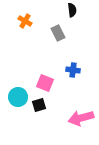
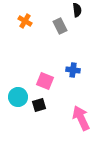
black semicircle: moved 5 px right
gray rectangle: moved 2 px right, 7 px up
pink square: moved 2 px up
pink arrow: rotated 80 degrees clockwise
